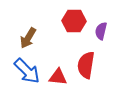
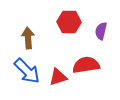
red hexagon: moved 5 px left, 1 px down
brown arrow: rotated 145 degrees clockwise
red semicircle: rotated 72 degrees clockwise
red triangle: rotated 24 degrees counterclockwise
